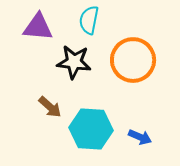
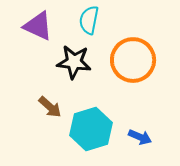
purple triangle: moved 1 px up; rotated 20 degrees clockwise
cyan hexagon: rotated 21 degrees counterclockwise
